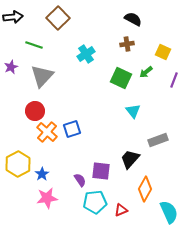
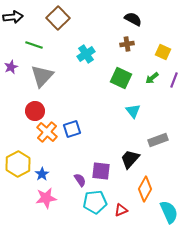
green arrow: moved 6 px right, 6 px down
pink star: moved 1 px left
